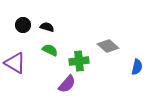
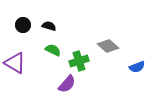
black semicircle: moved 2 px right, 1 px up
green semicircle: moved 3 px right
green cross: rotated 12 degrees counterclockwise
blue semicircle: rotated 56 degrees clockwise
